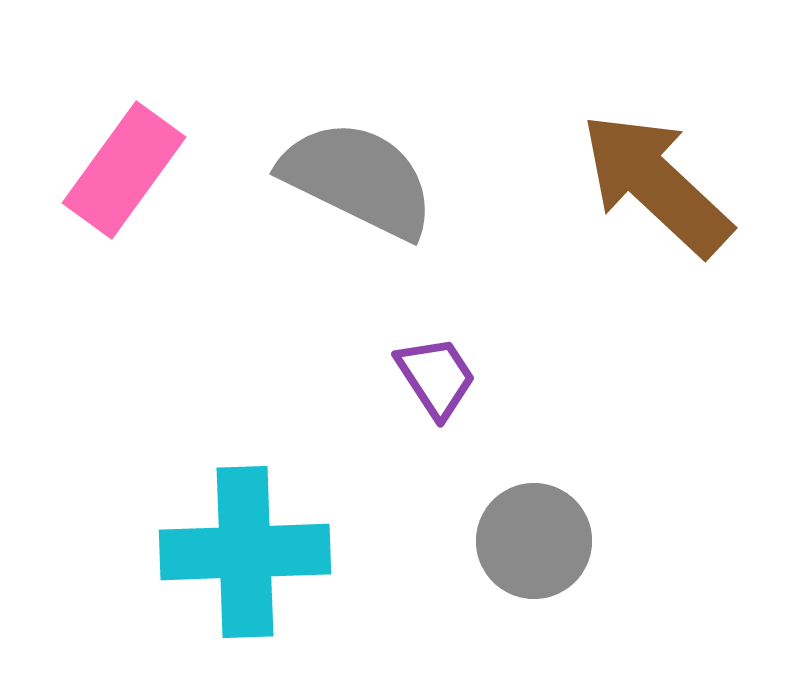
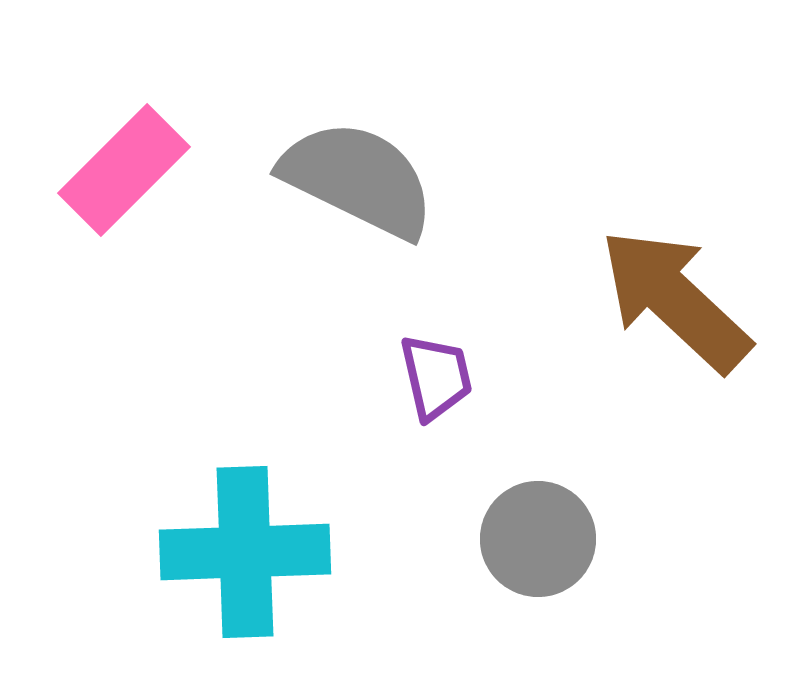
pink rectangle: rotated 9 degrees clockwise
brown arrow: moved 19 px right, 116 px down
purple trapezoid: rotated 20 degrees clockwise
gray circle: moved 4 px right, 2 px up
